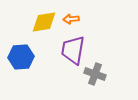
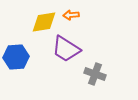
orange arrow: moved 4 px up
purple trapezoid: moved 7 px left, 1 px up; rotated 68 degrees counterclockwise
blue hexagon: moved 5 px left
